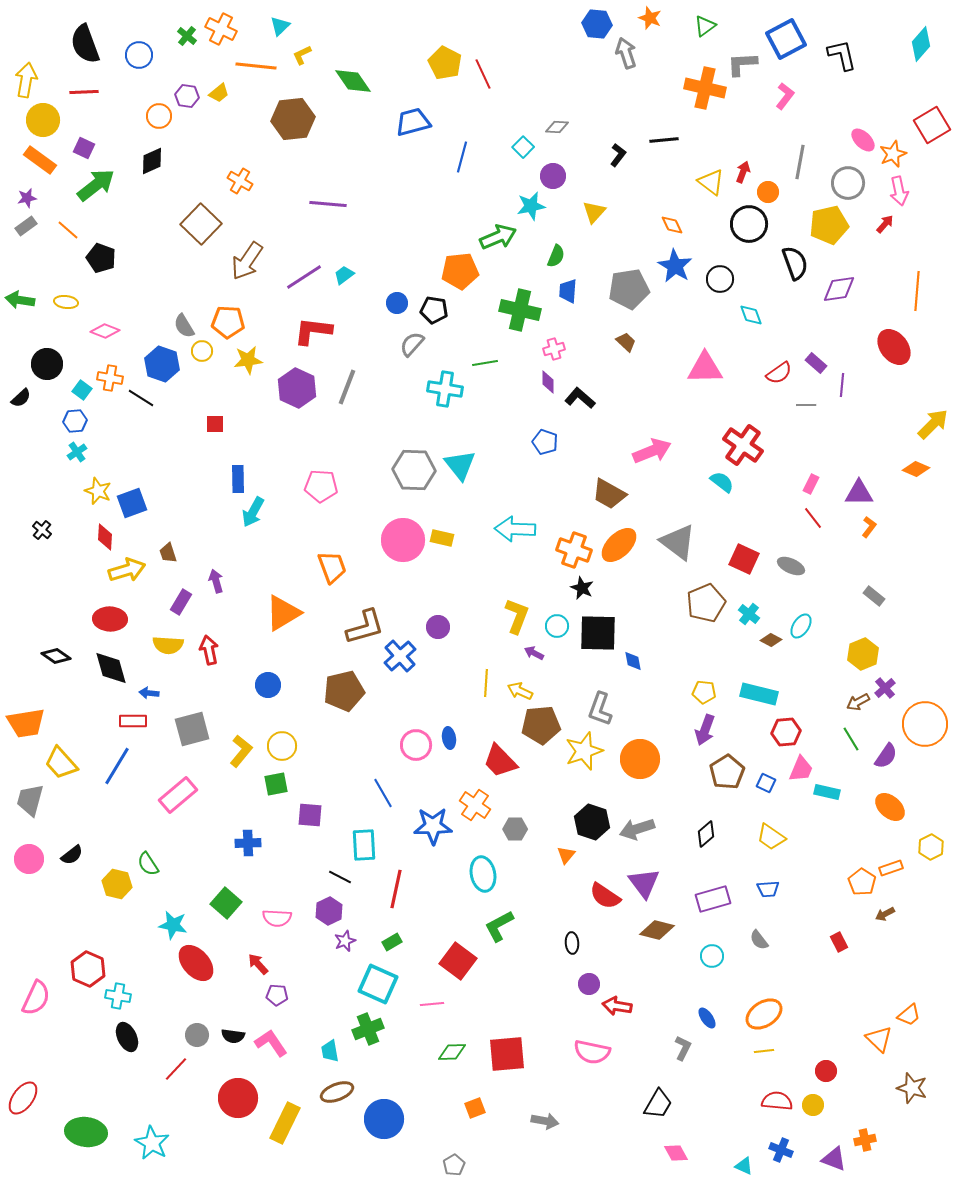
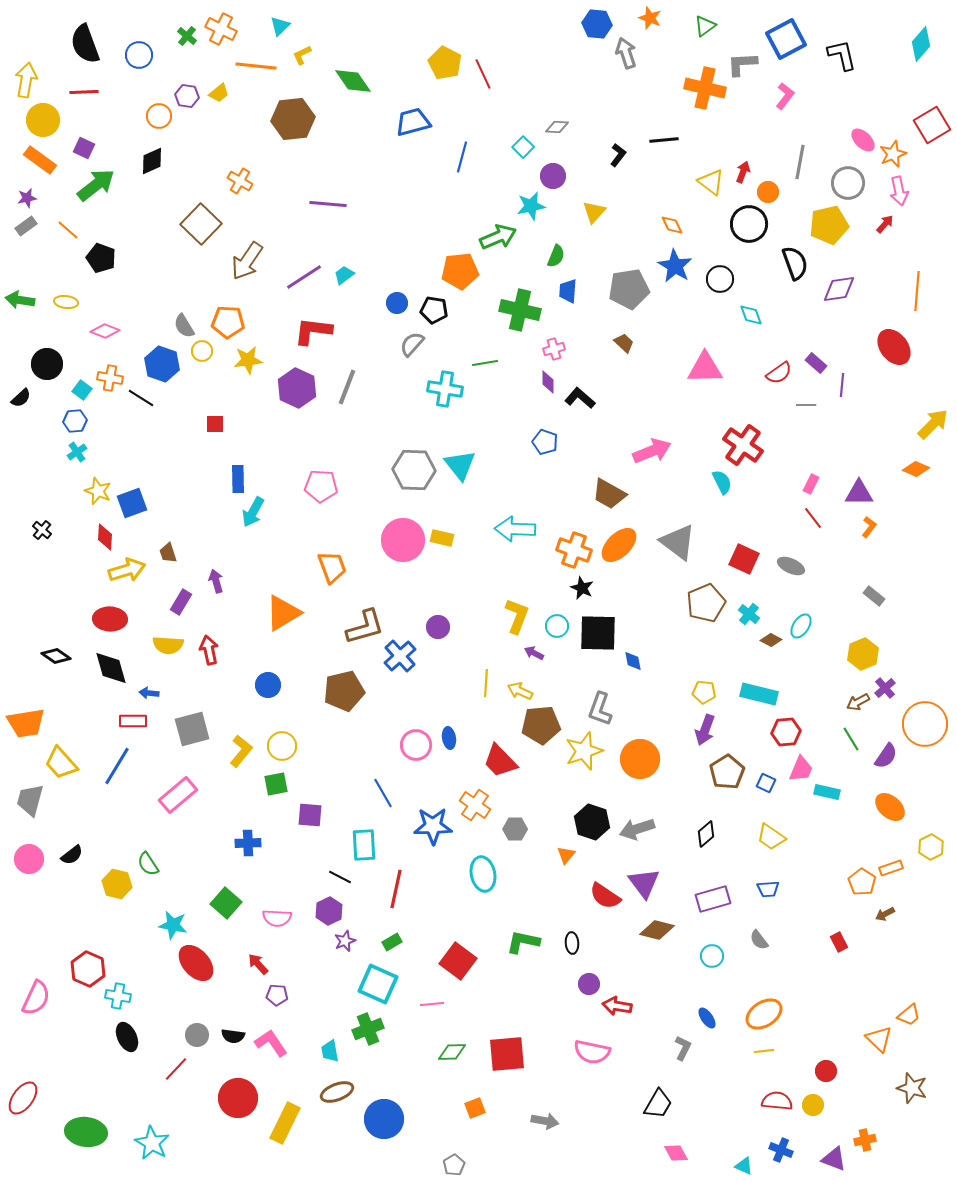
brown trapezoid at (626, 342): moved 2 px left, 1 px down
cyan semicircle at (722, 482): rotated 25 degrees clockwise
green L-shape at (499, 926): moved 24 px right, 16 px down; rotated 40 degrees clockwise
